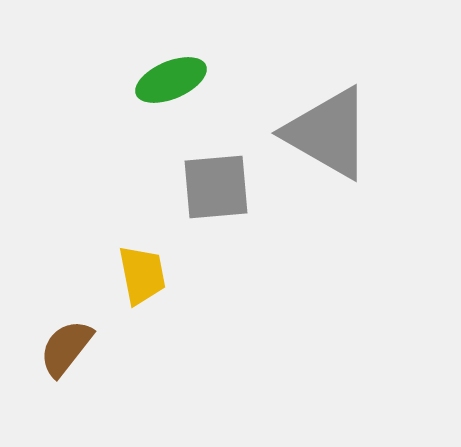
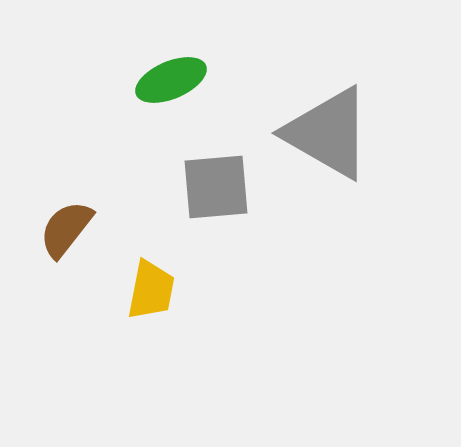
yellow trapezoid: moved 9 px right, 15 px down; rotated 22 degrees clockwise
brown semicircle: moved 119 px up
